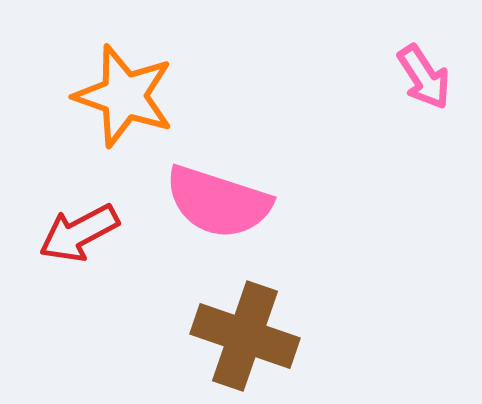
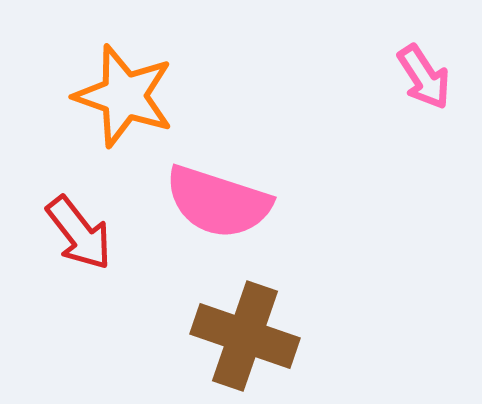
red arrow: rotated 100 degrees counterclockwise
